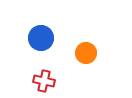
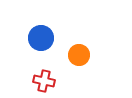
orange circle: moved 7 px left, 2 px down
